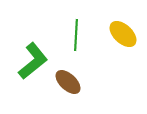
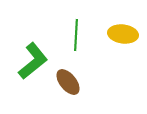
yellow ellipse: rotated 36 degrees counterclockwise
brown ellipse: rotated 8 degrees clockwise
